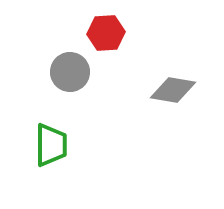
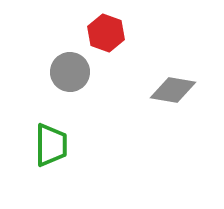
red hexagon: rotated 24 degrees clockwise
